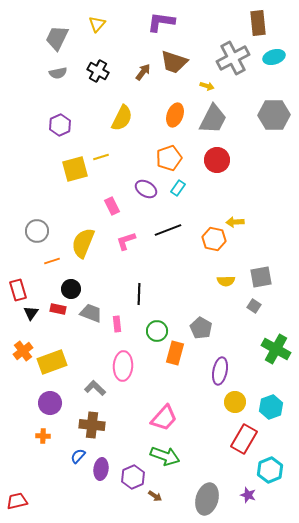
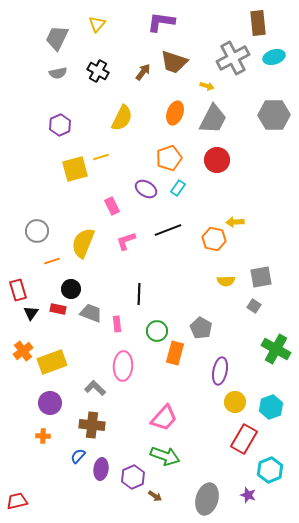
orange ellipse at (175, 115): moved 2 px up
